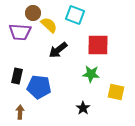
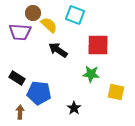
black arrow: rotated 72 degrees clockwise
black rectangle: moved 2 px down; rotated 70 degrees counterclockwise
blue pentagon: moved 6 px down
black star: moved 9 px left
